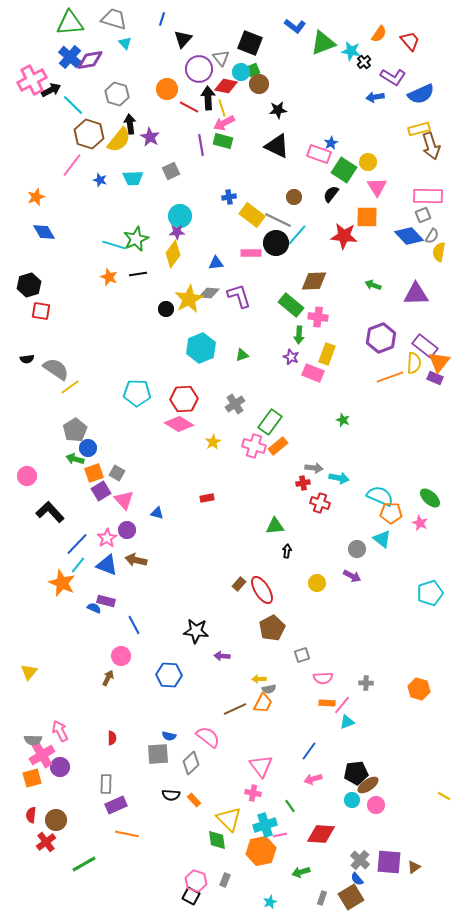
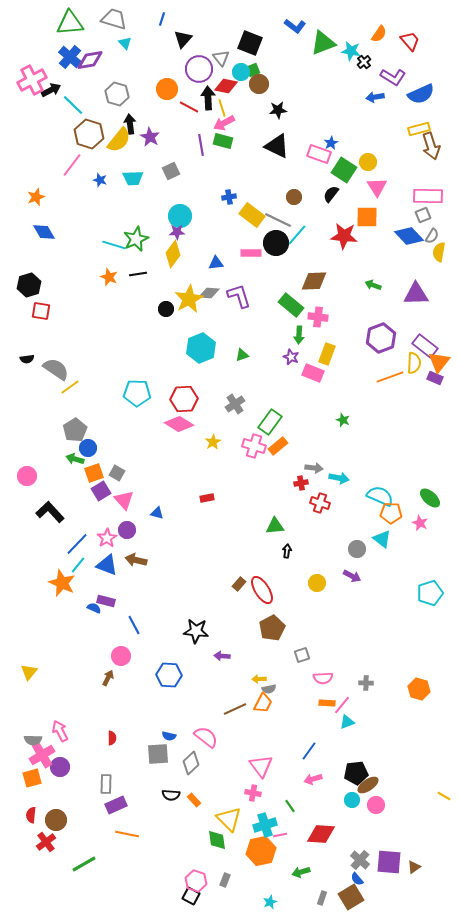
red cross at (303, 483): moved 2 px left
pink semicircle at (208, 737): moved 2 px left
